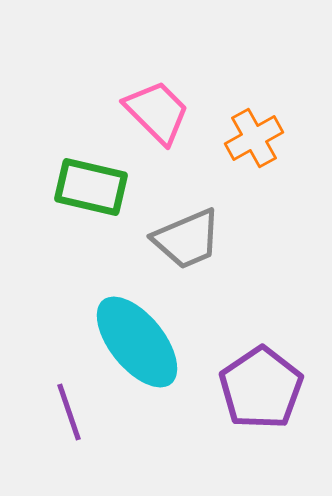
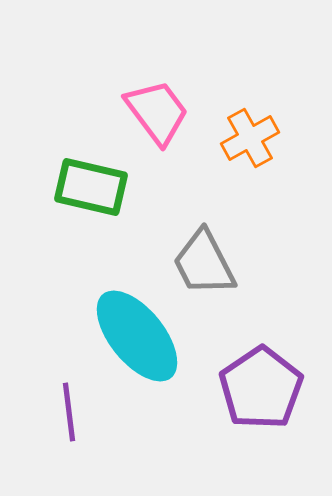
pink trapezoid: rotated 8 degrees clockwise
orange cross: moved 4 px left
gray trapezoid: moved 17 px right, 24 px down; rotated 86 degrees clockwise
cyan ellipse: moved 6 px up
purple line: rotated 12 degrees clockwise
